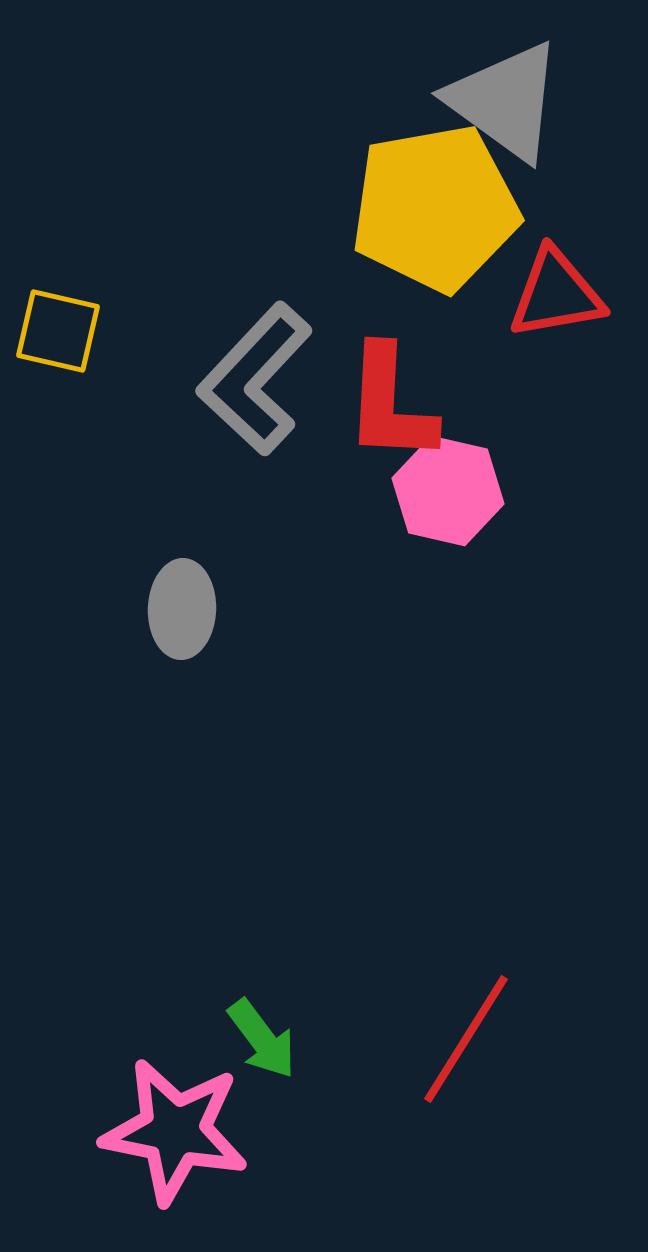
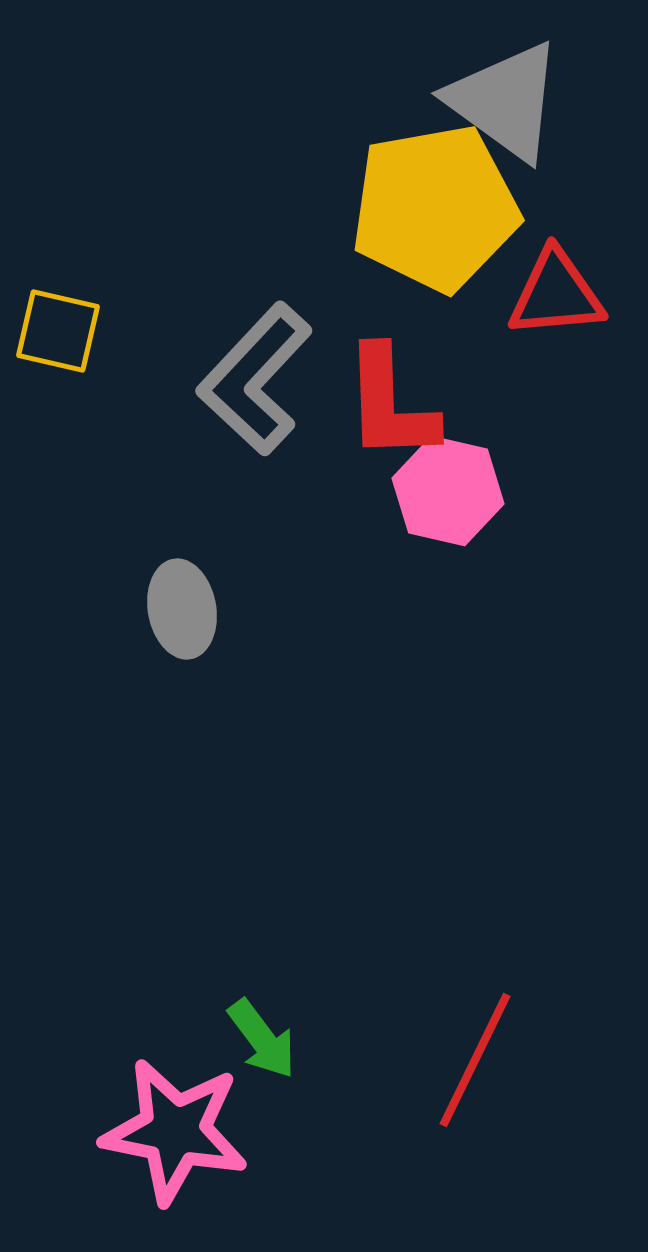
red triangle: rotated 5 degrees clockwise
red L-shape: rotated 5 degrees counterclockwise
gray ellipse: rotated 12 degrees counterclockwise
red line: moved 9 px right, 21 px down; rotated 6 degrees counterclockwise
